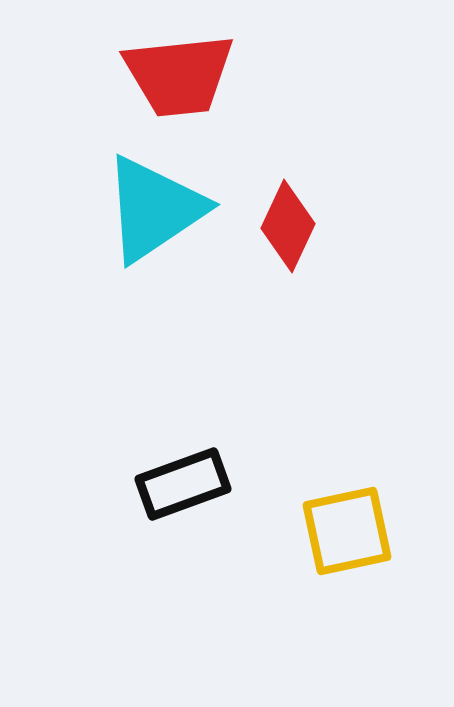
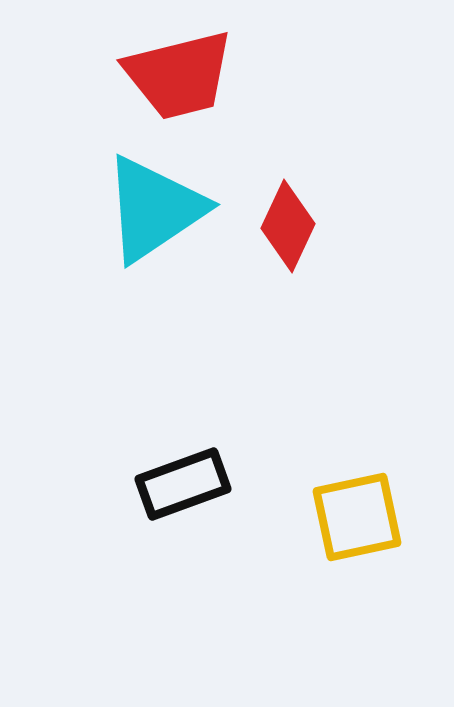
red trapezoid: rotated 8 degrees counterclockwise
yellow square: moved 10 px right, 14 px up
